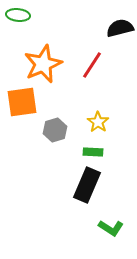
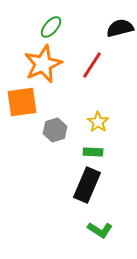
green ellipse: moved 33 px right, 12 px down; rotated 55 degrees counterclockwise
green L-shape: moved 11 px left, 2 px down
